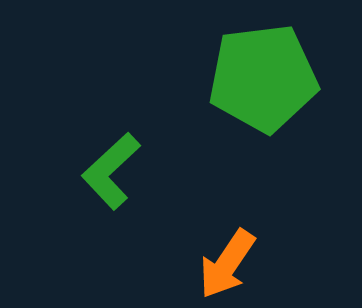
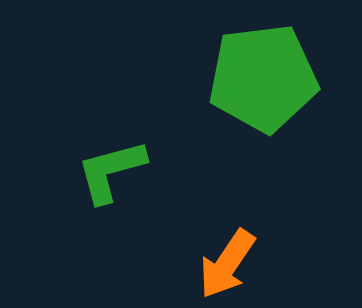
green L-shape: rotated 28 degrees clockwise
